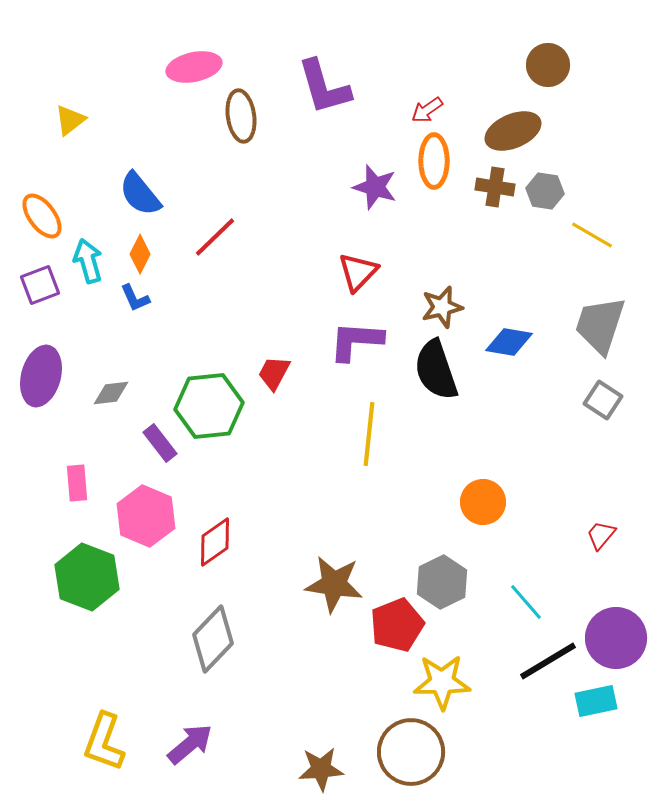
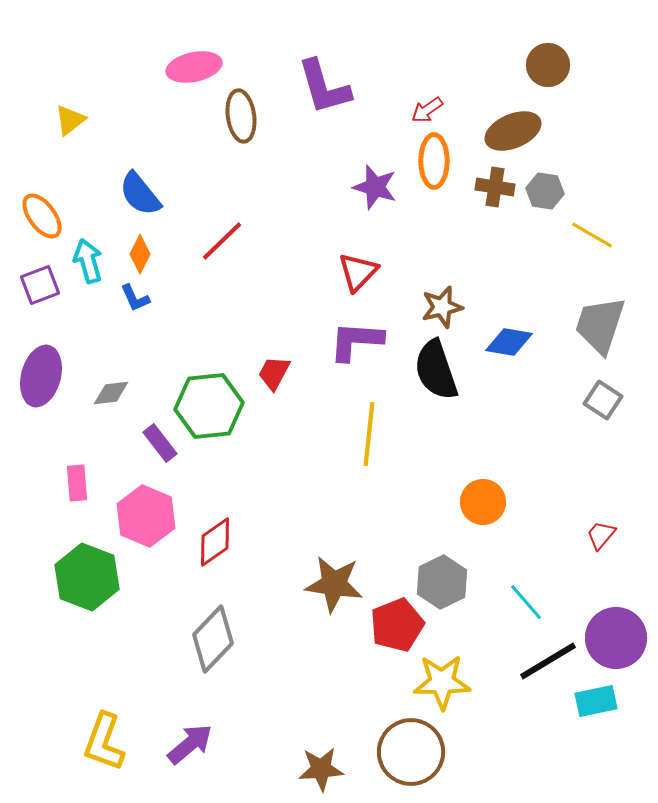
red line at (215, 237): moved 7 px right, 4 px down
